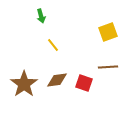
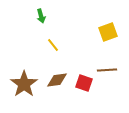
brown line: moved 1 px left, 3 px down
